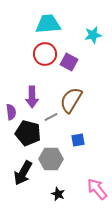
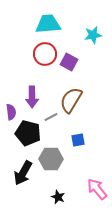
black star: moved 3 px down
